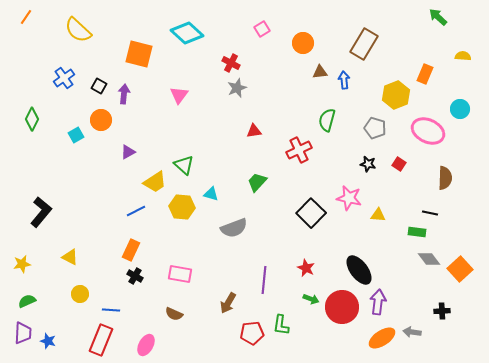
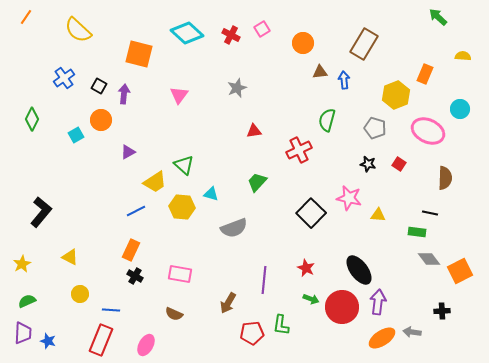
red cross at (231, 63): moved 28 px up
yellow star at (22, 264): rotated 18 degrees counterclockwise
orange square at (460, 269): moved 2 px down; rotated 15 degrees clockwise
